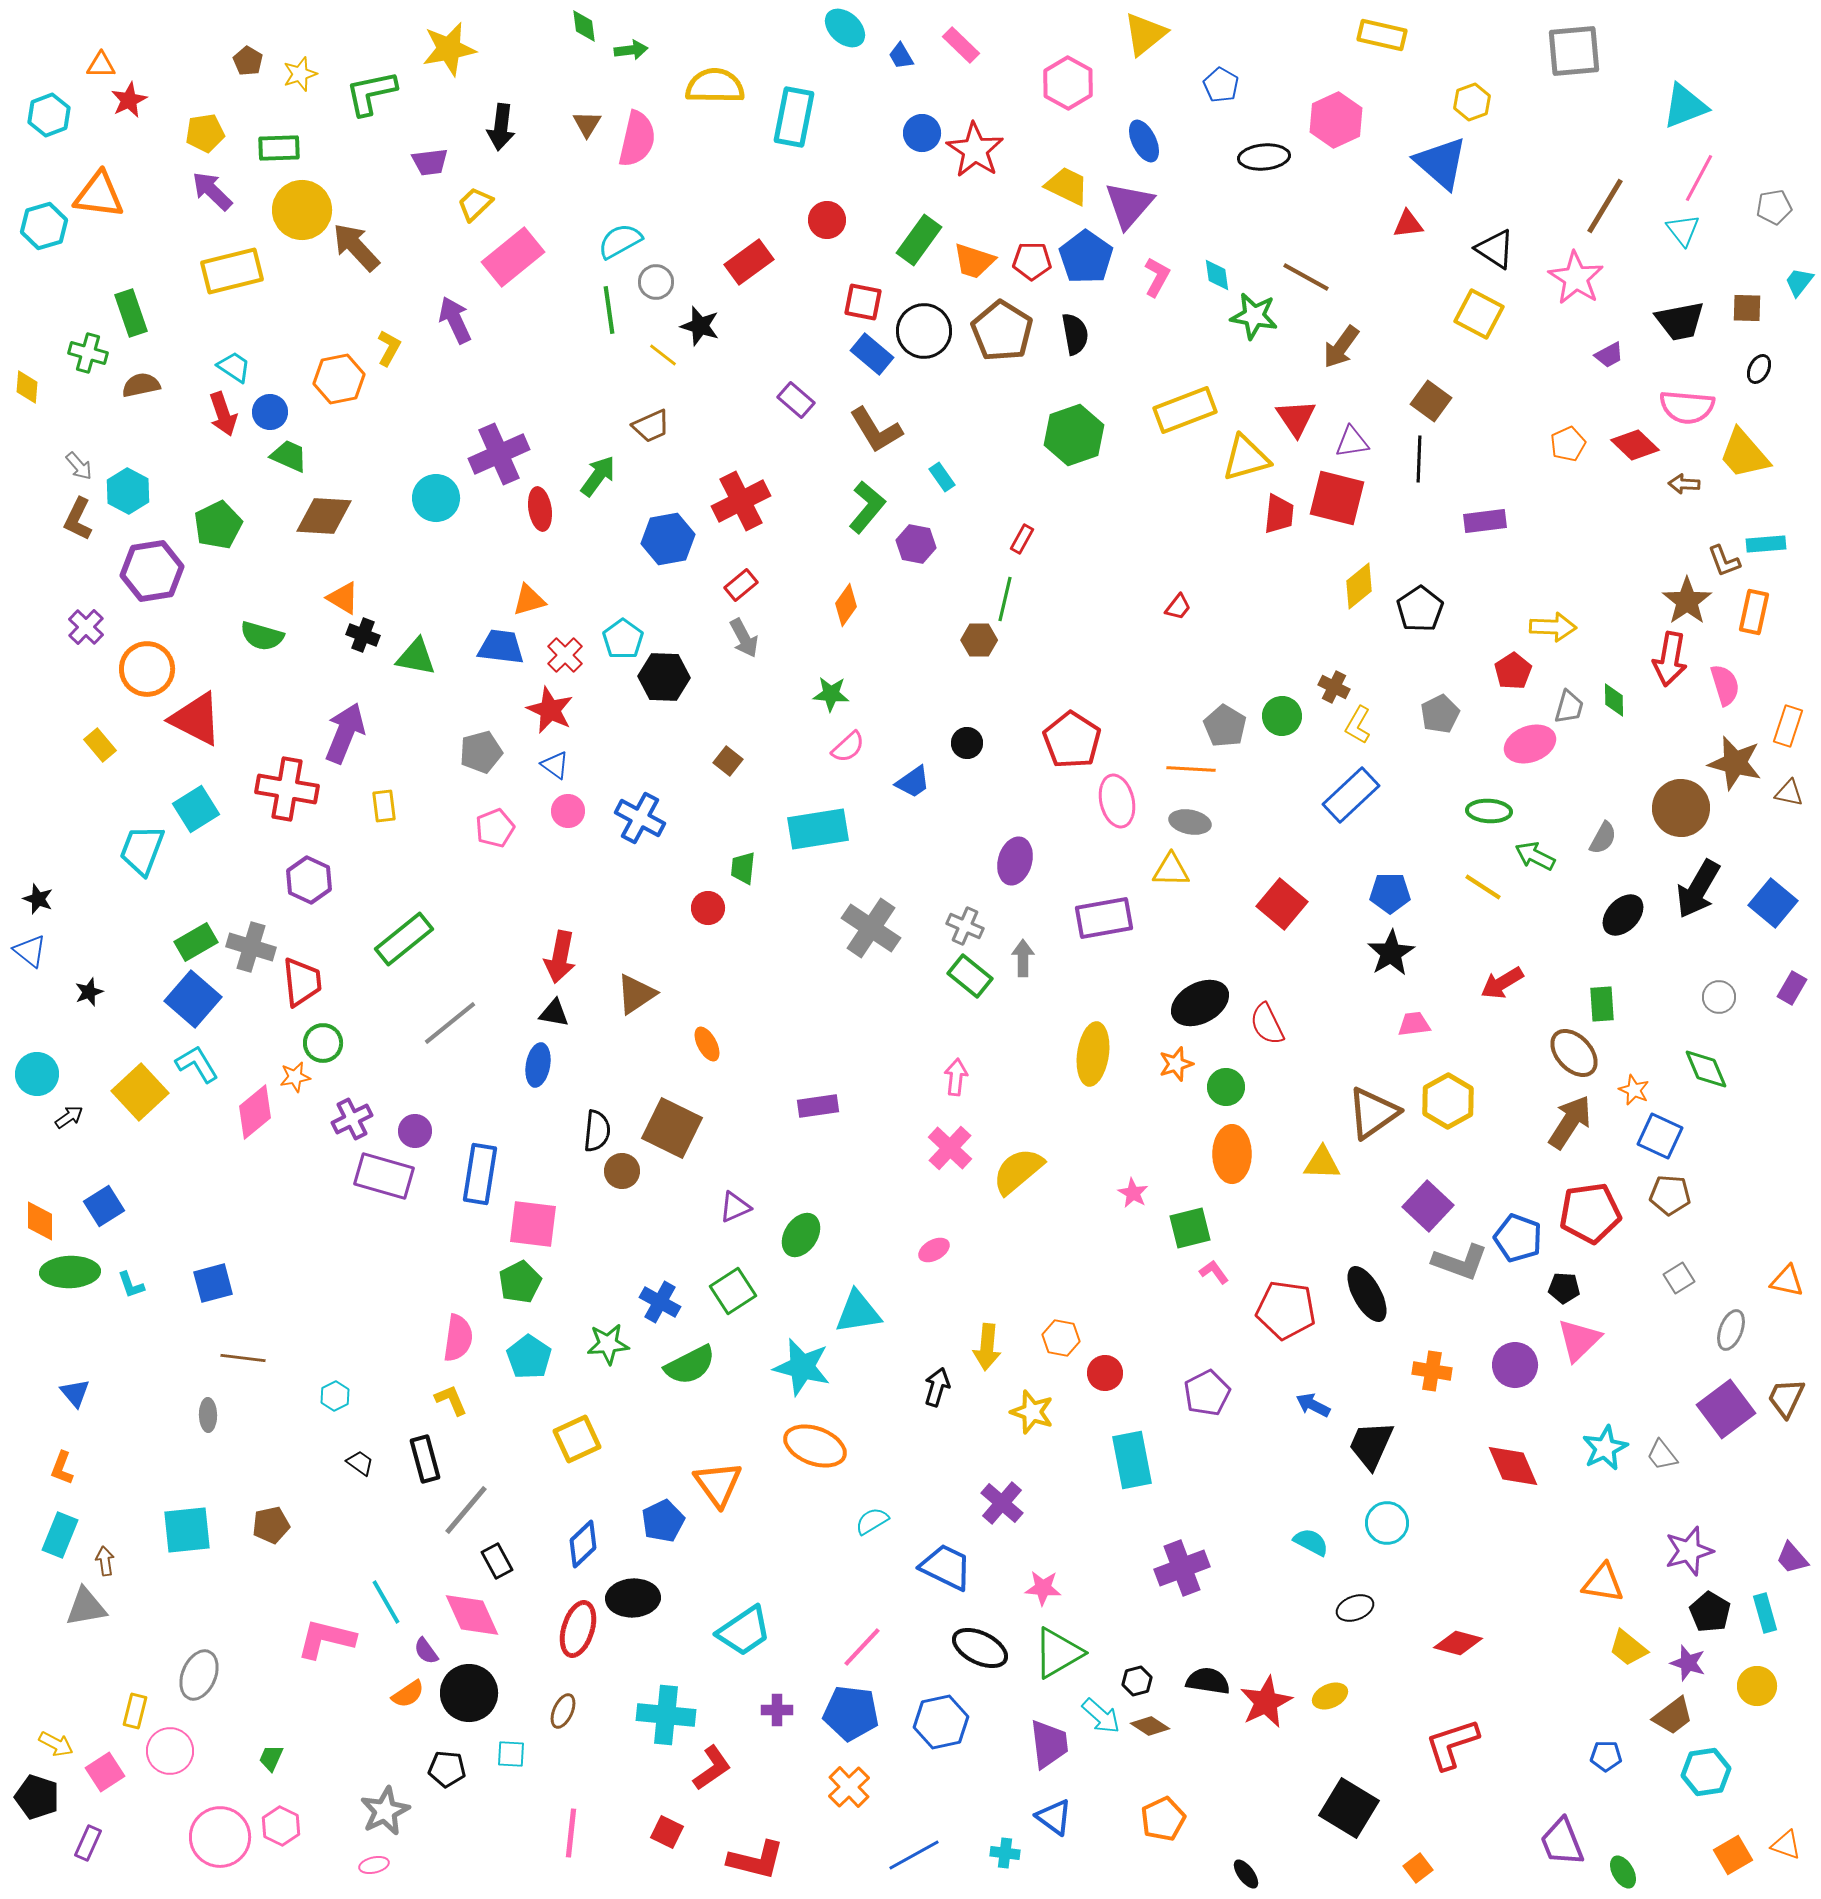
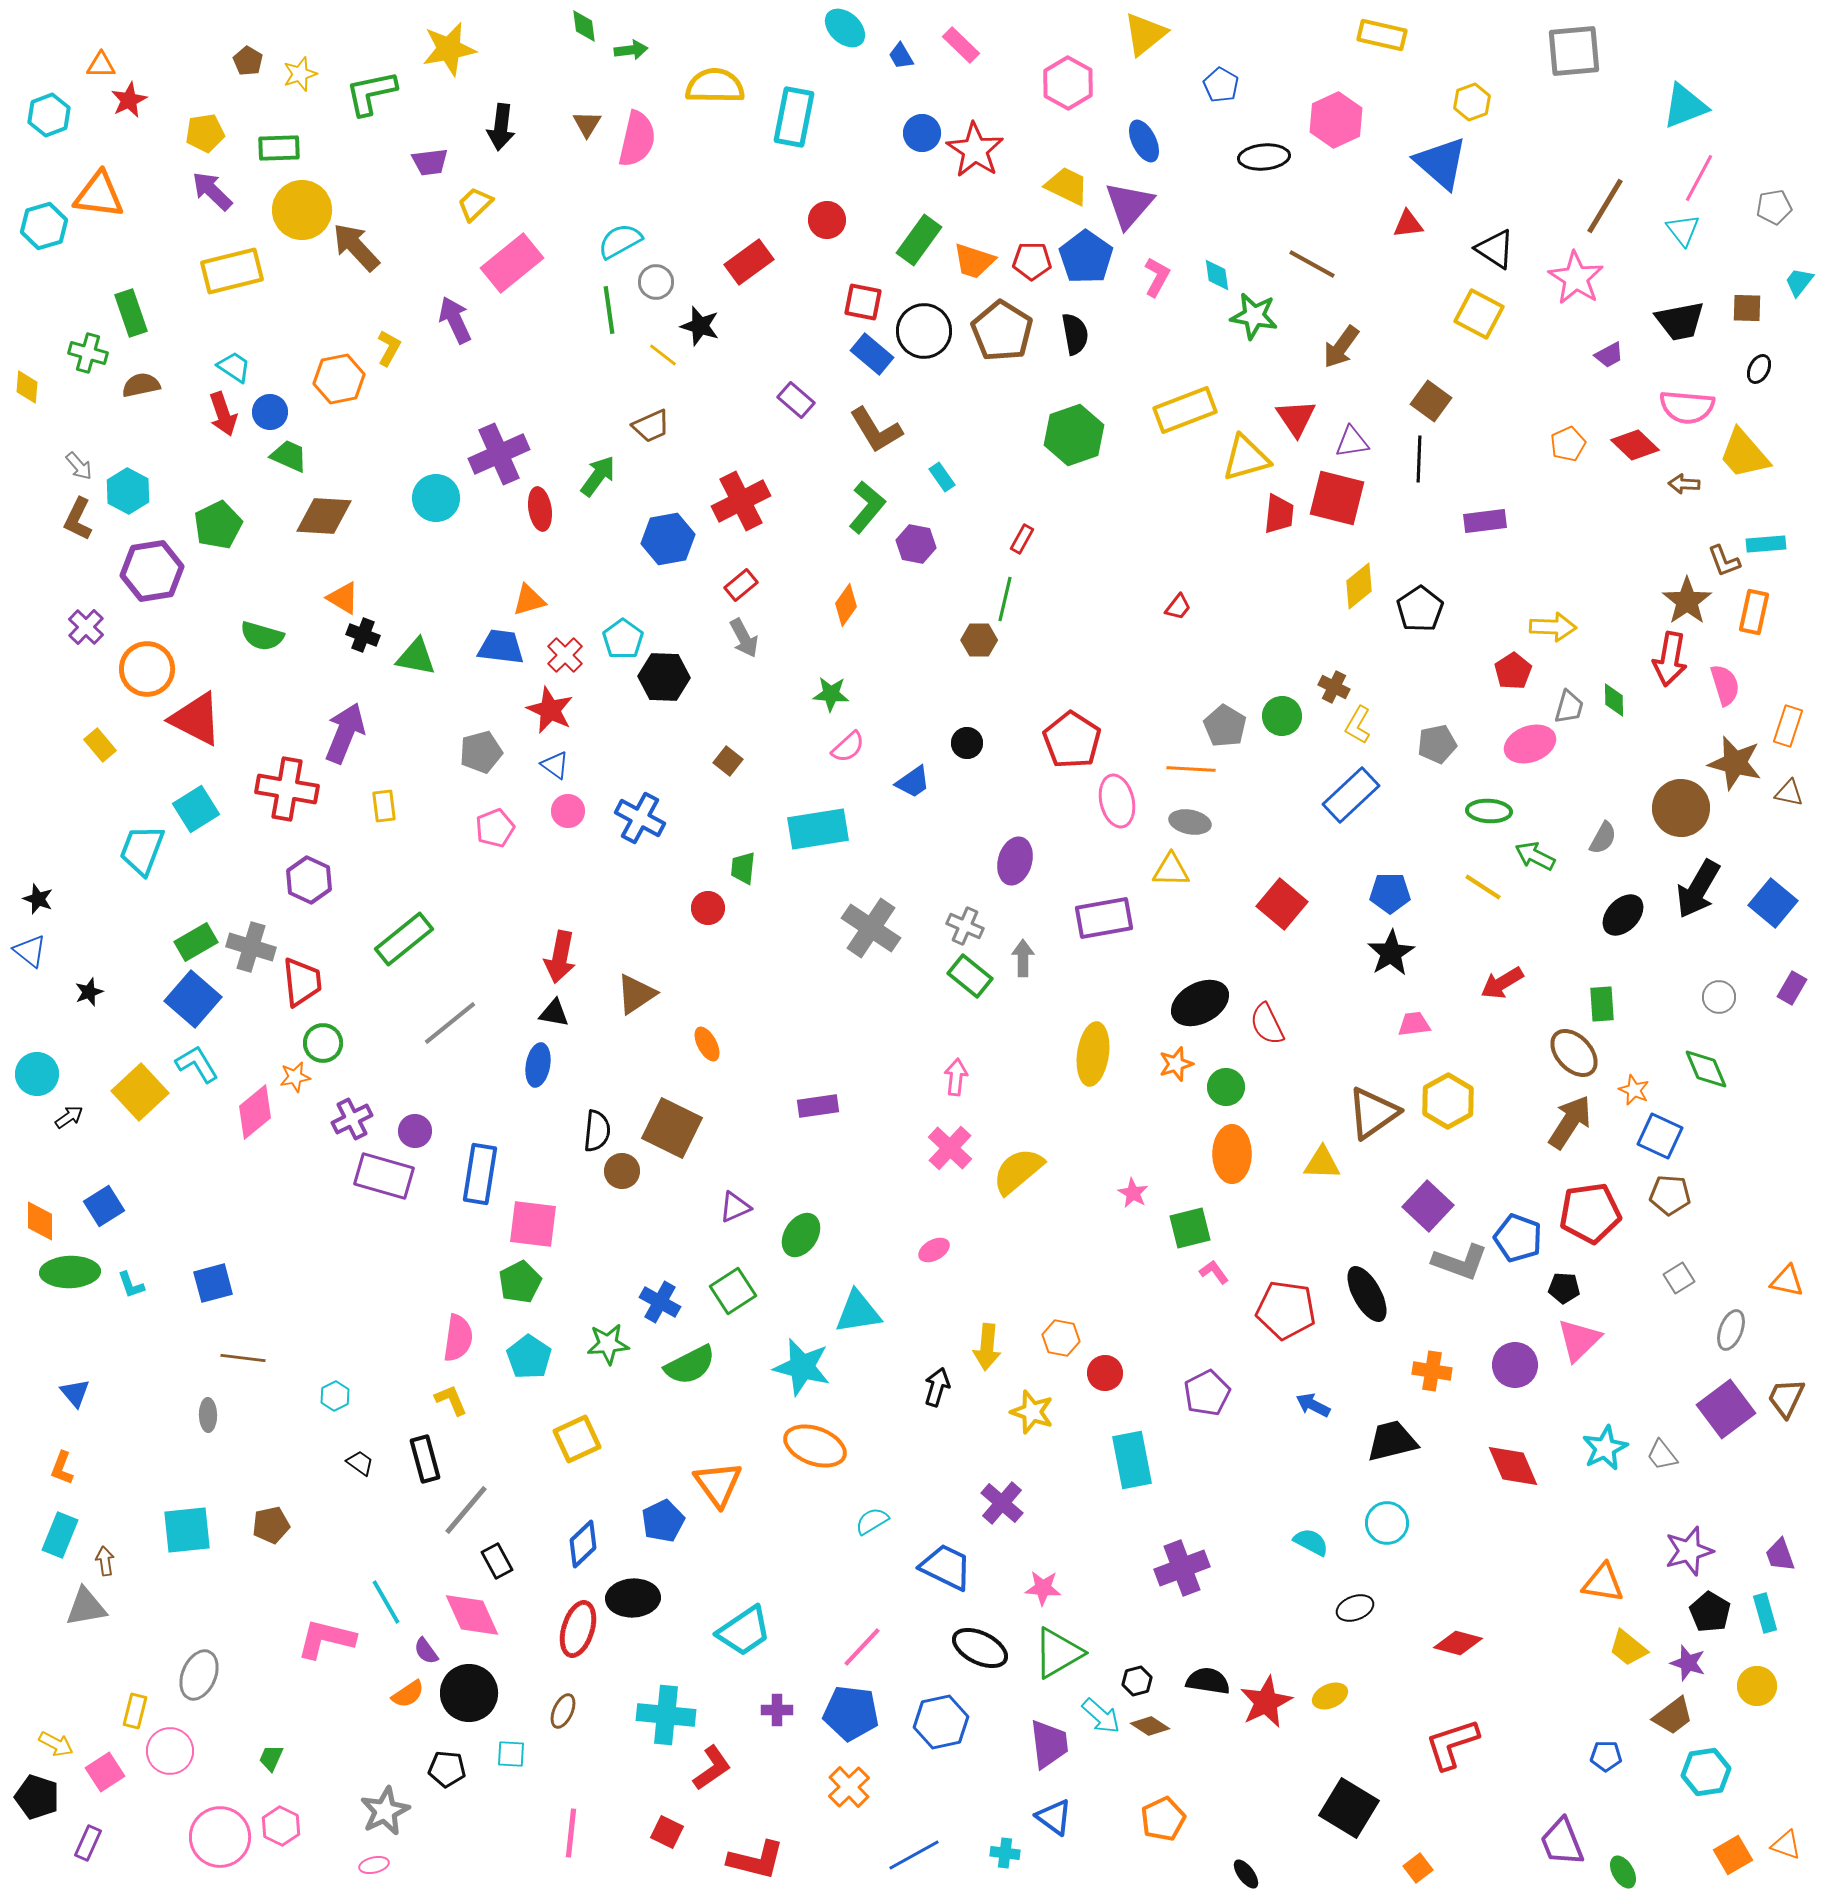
pink rectangle at (513, 257): moved 1 px left, 6 px down
brown line at (1306, 277): moved 6 px right, 13 px up
gray pentagon at (1440, 714): moved 3 px left, 30 px down; rotated 15 degrees clockwise
black trapezoid at (1371, 1445): moved 21 px right, 4 px up; rotated 52 degrees clockwise
purple trapezoid at (1792, 1558): moved 12 px left, 3 px up; rotated 21 degrees clockwise
